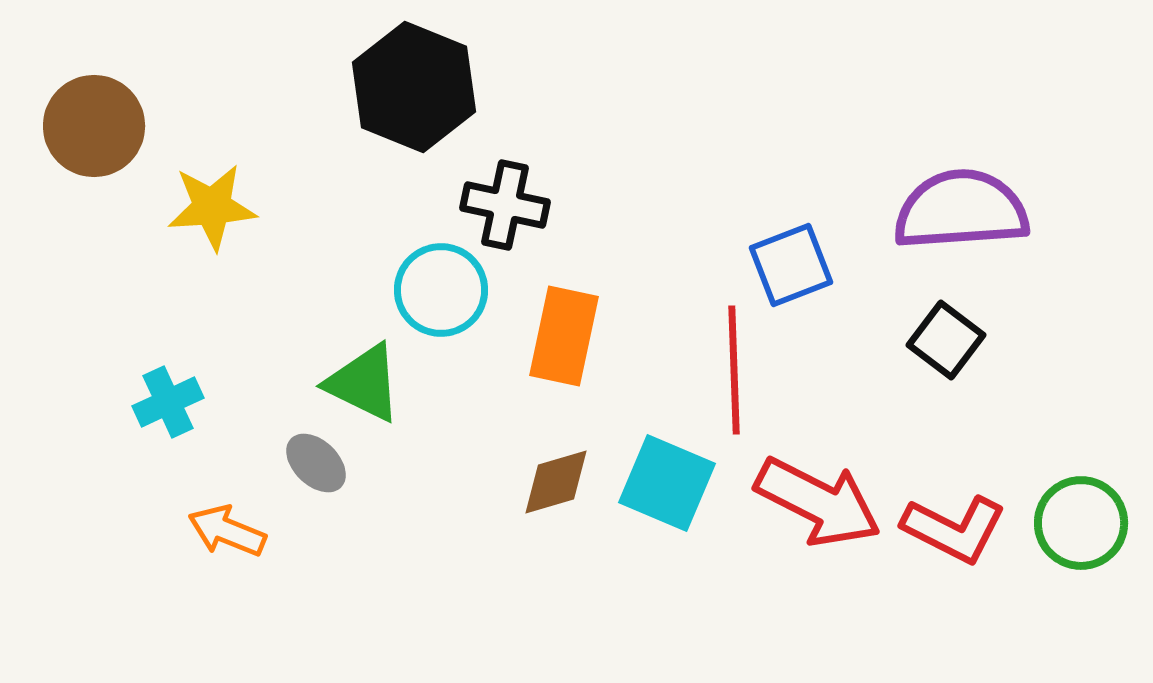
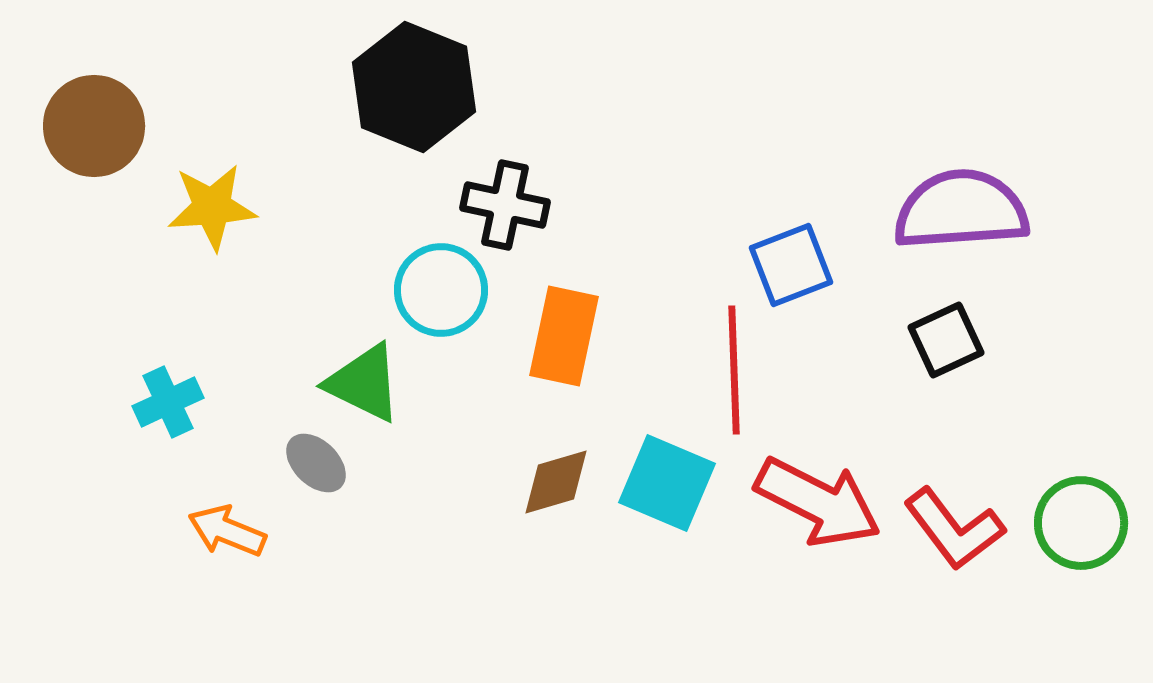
black square: rotated 28 degrees clockwise
red L-shape: rotated 26 degrees clockwise
